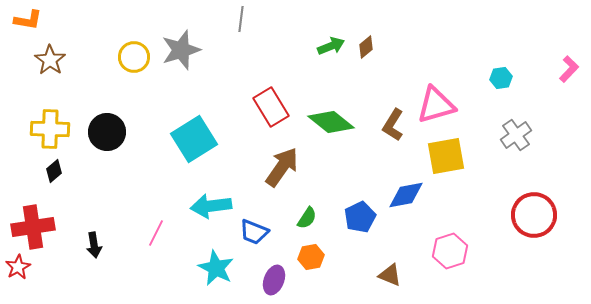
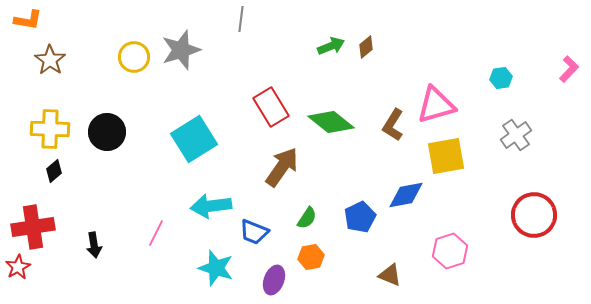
cyan star: rotated 9 degrees counterclockwise
